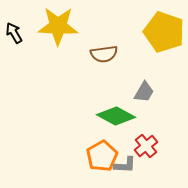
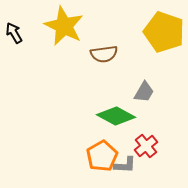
yellow star: moved 6 px right; rotated 24 degrees clockwise
